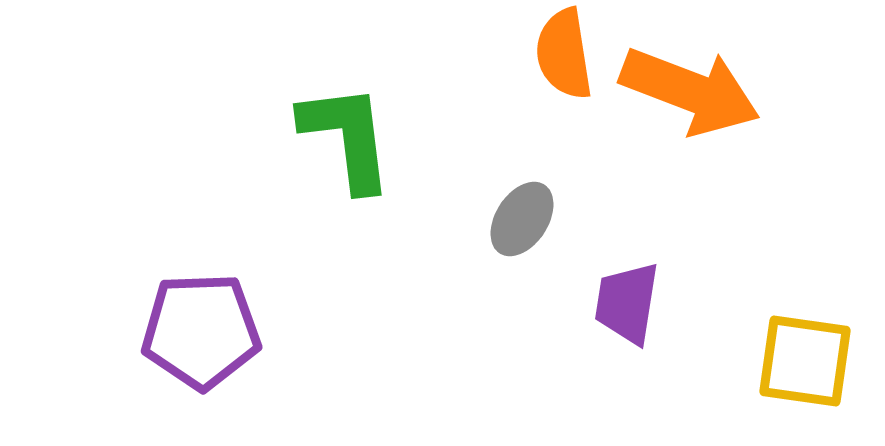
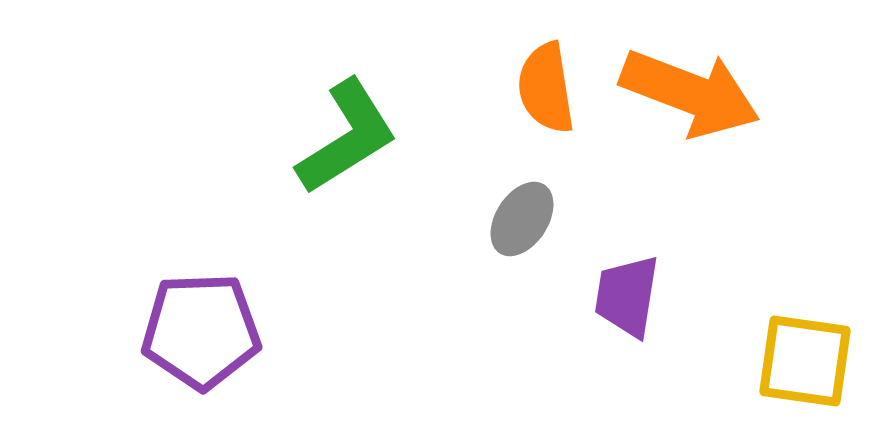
orange semicircle: moved 18 px left, 34 px down
orange arrow: moved 2 px down
green L-shape: rotated 65 degrees clockwise
purple trapezoid: moved 7 px up
